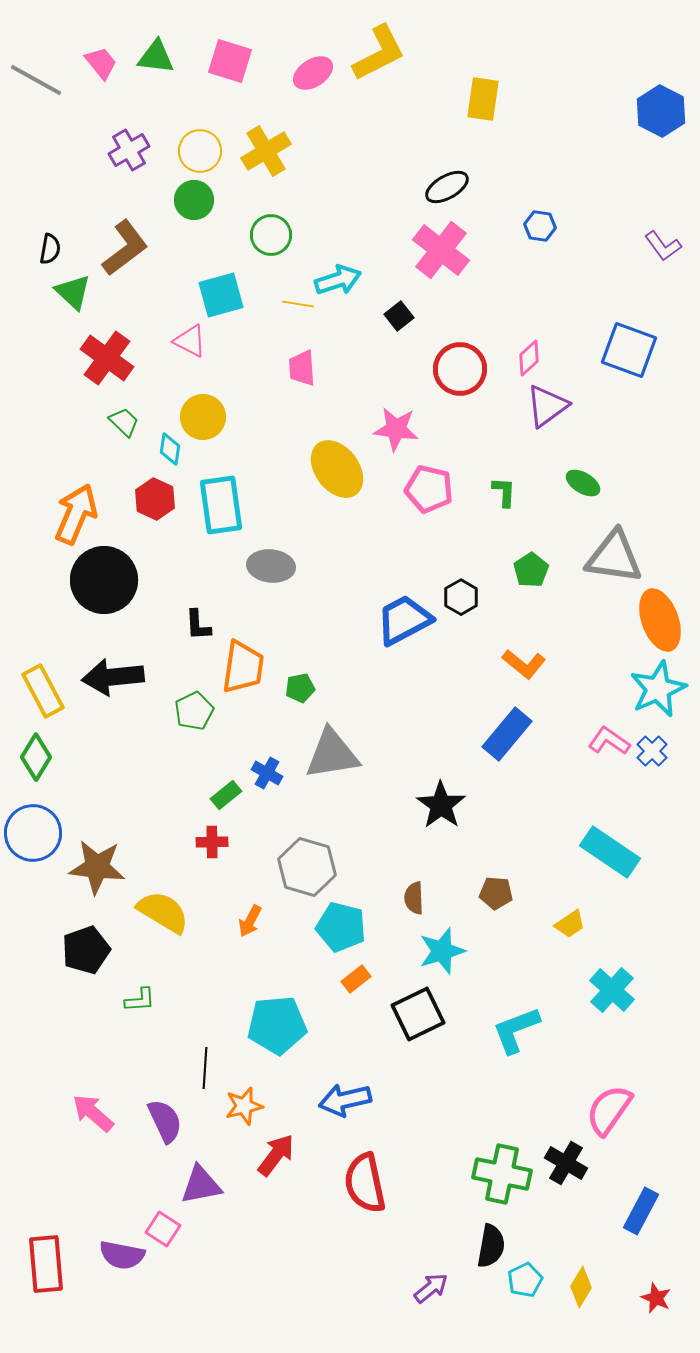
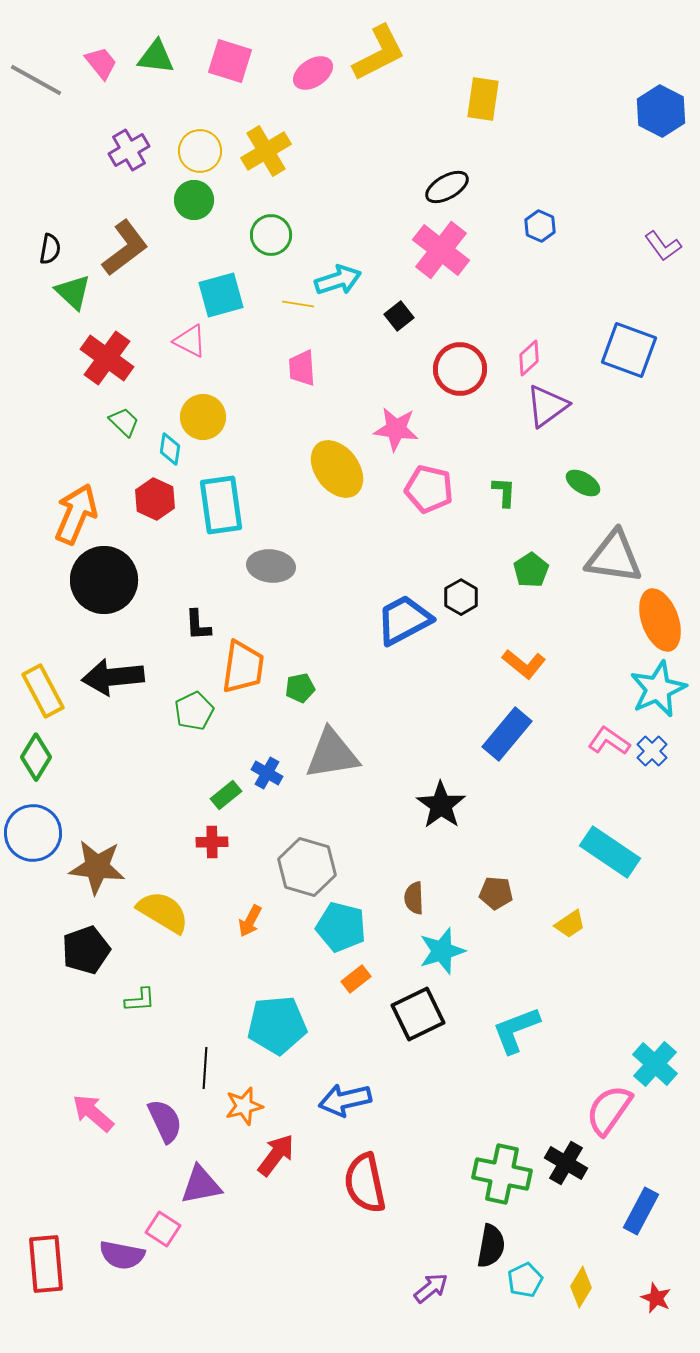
blue hexagon at (540, 226): rotated 16 degrees clockwise
cyan cross at (612, 990): moved 43 px right, 74 px down
